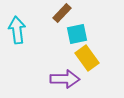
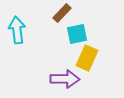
yellow rectangle: rotated 60 degrees clockwise
